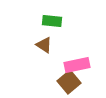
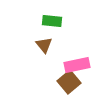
brown triangle: rotated 18 degrees clockwise
